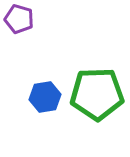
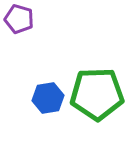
blue hexagon: moved 3 px right, 1 px down
